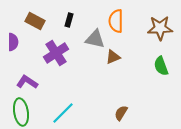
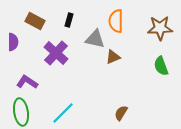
purple cross: rotated 15 degrees counterclockwise
